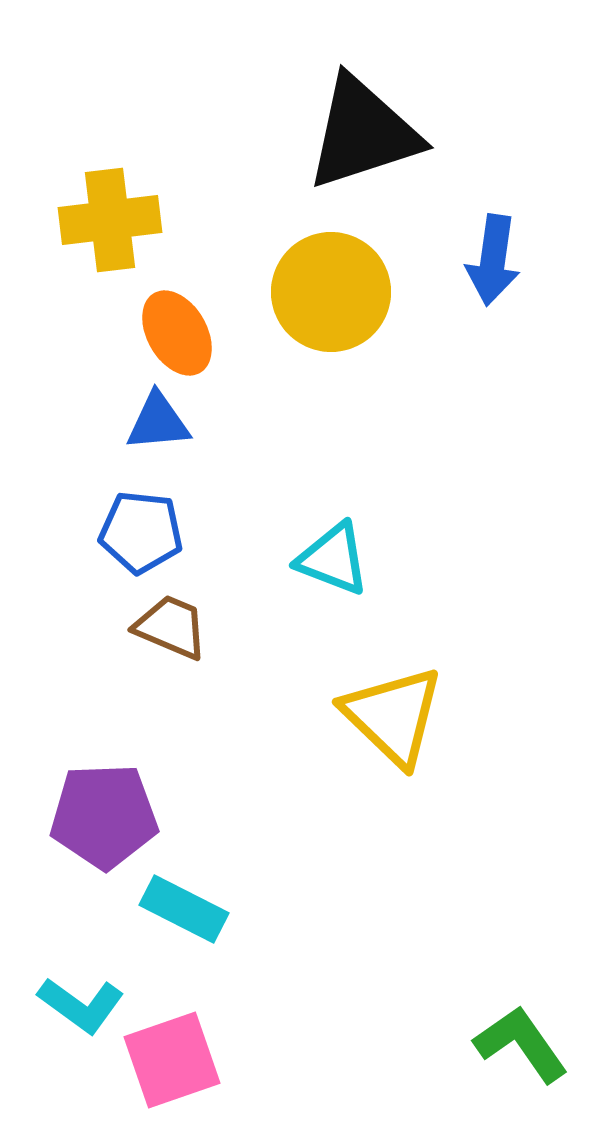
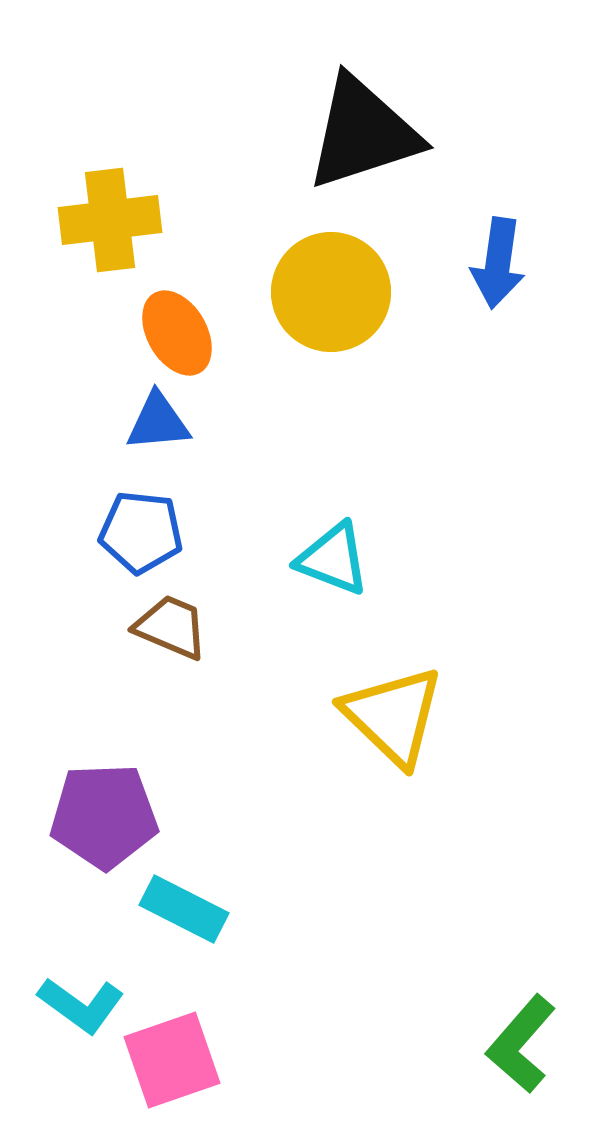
blue arrow: moved 5 px right, 3 px down
green L-shape: rotated 104 degrees counterclockwise
